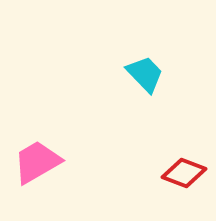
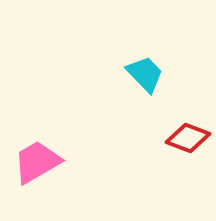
red diamond: moved 4 px right, 35 px up
